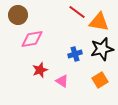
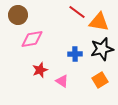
blue cross: rotated 16 degrees clockwise
